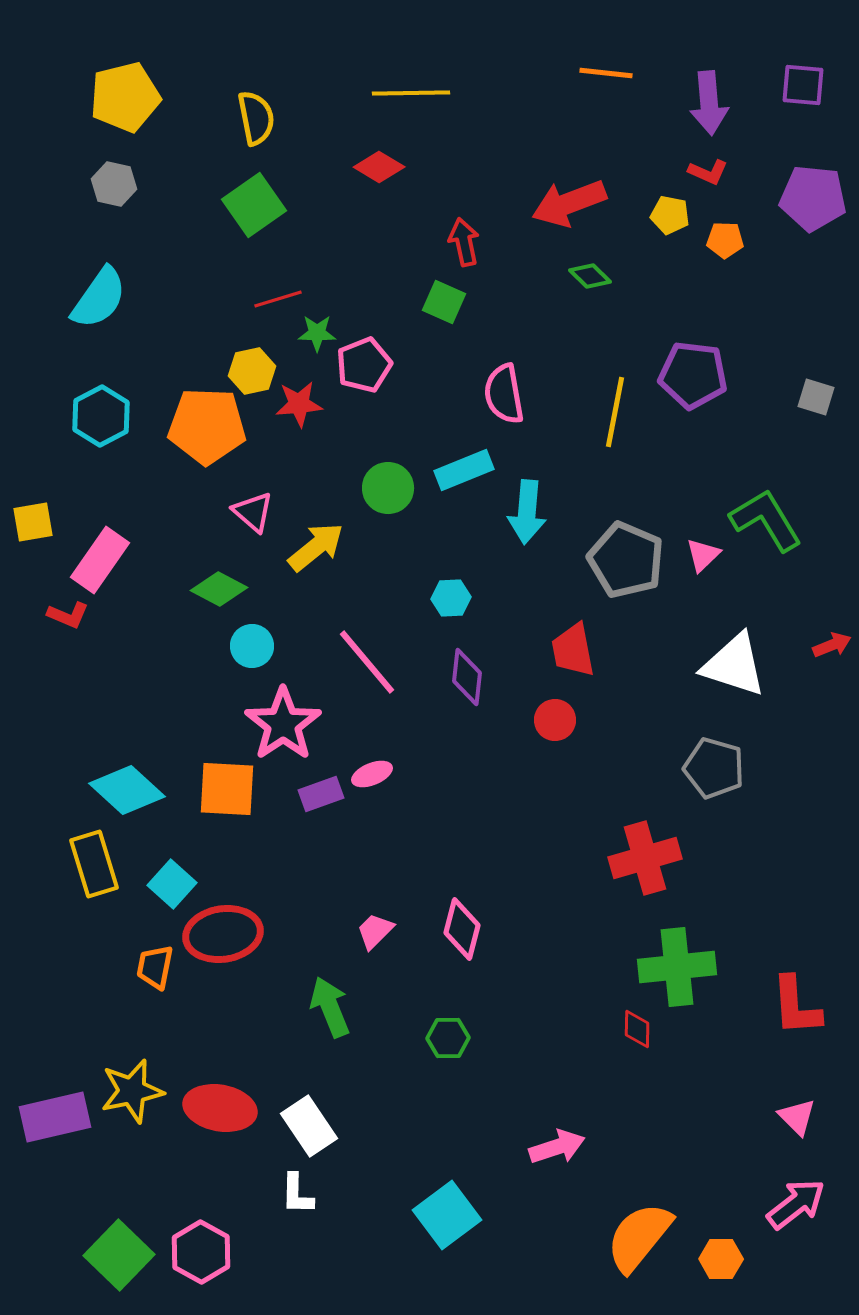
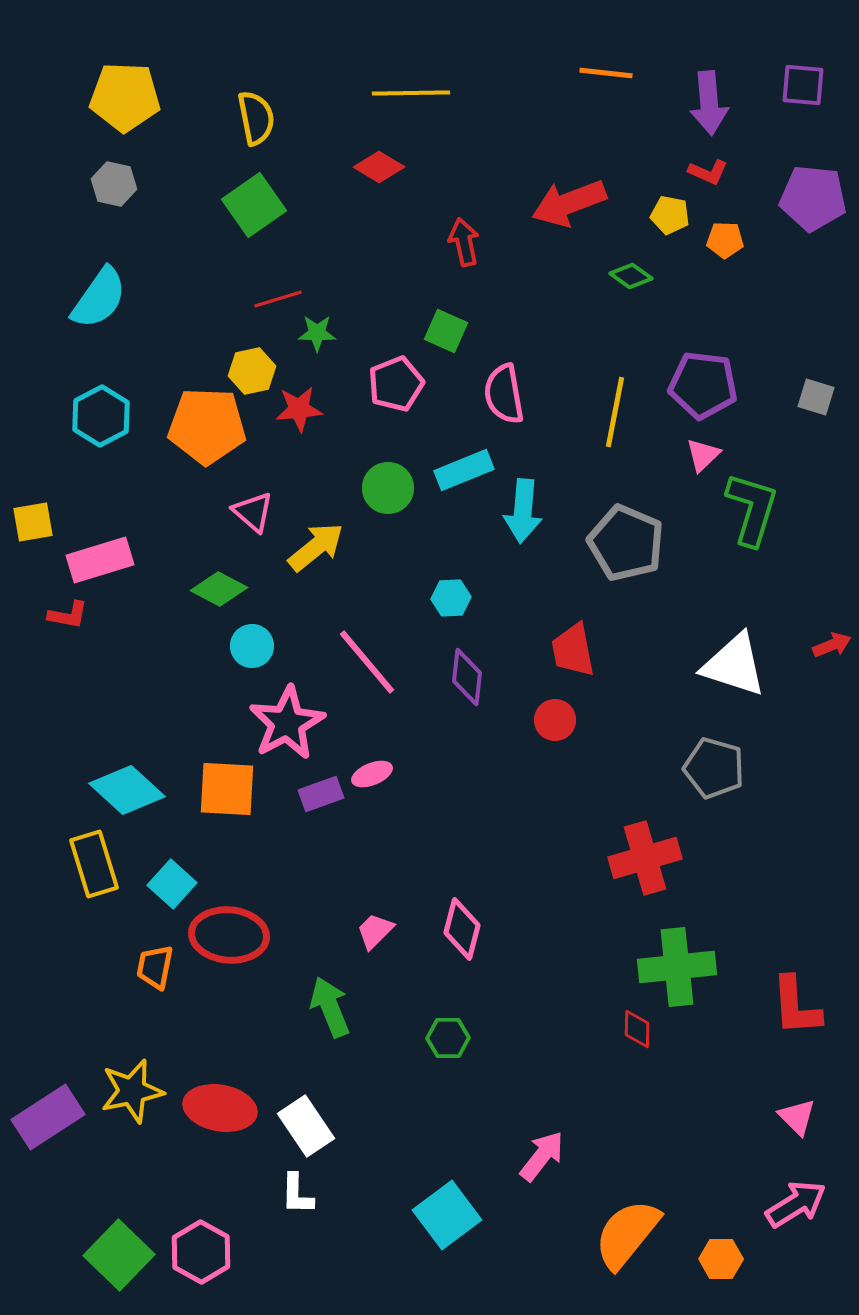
yellow pentagon at (125, 97): rotated 16 degrees clockwise
green diamond at (590, 276): moved 41 px right; rotated 9 degrees counterclockwise
green square at (444, 302): moved 2 px right, 29 px down
pink pentagon at (364, 365): moved 32 px right, 19 px down
purple pentagon at (693, 375): moved 10 px right, 10 px down
red star at (299, 404): moved 5 px down
cyan arrow at (527, 512): moved 4 px left, 1 px up
green L-shape at (766, 520): moved 14 px left, 11 px up; rotated 48 degrees clockwise
pink triangle at (703, 555): moved 100 px up
pink rectangle at (100, 560): rotated 38 degrees clockwise
gray pentagon at (626, 560): moved 17 px up
red L-shape at (68, 615): rotated 12 degrees counterclockwise
pink star at (283, 724): moved 4 px right, 1 px up; rotated 6 degrees clockwise
red ellipse at (223, 934): moved 6 px right, 1 px down; rotated 14 degrees clockwise
purple rectangle at (55, 1117): moved 7 px left; rotated 20 degrees counterclockwise
white rectangle at (309, 1126): moved 3 px left
pink arrow at (557, 1147): moved 15 px left, 9 px down; rotated 34 degrees counterclockwise
pink arrow at (796, 1204): rotated 6 degrees clockwise
orange semicircle at (639, 1237): moved 12 px left, 3 px up
